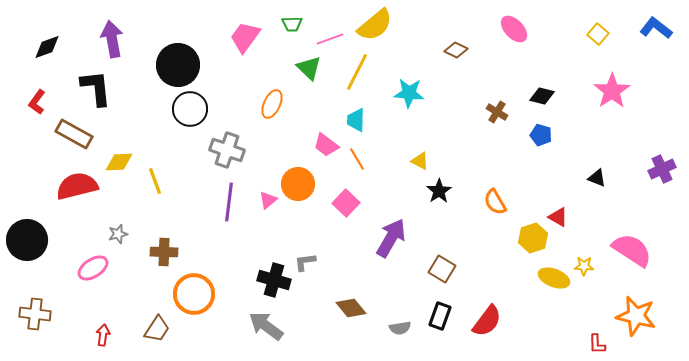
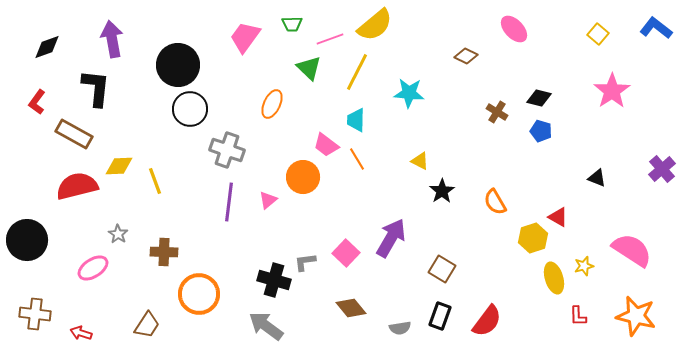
brown diamond at (456, 50): moved 10 px right, 6 px down
black L-shape at (96, 88): rotated 12 degrees clockwise
black diamond at (542, 96): moved 3 px left, 2 px down
blue pentagon at (541, 135): moved 4 px up
yellow diamond at (119, 162): moved 4 px down
purple cross at (662, 169): rotated 16 degrees counterclockwise
orange circle at (298, 184): moved 5 px right, 7 px up
black star at (439, 191): moved 3 px right
pink square at (346, 203): moved 50 px down
gray star at (118, 234): rotated 24 degrees counterclockwise
yellow star at (584, 266): rotated 18 degrees counterclockwise
yellow ellipse at (554, 278): rotated 52 degrees clockwise
orange circle at (194, 294): moved 5 px right
brown trapezoid at (157, 329): moved 10 px left, 4 px up
red arrow at (103, 335): moved 22 px left, 2 px up; rotated 80 degrees counterclockwise
red L-shape at (597, 344): moved 19 px left, 28 px up
